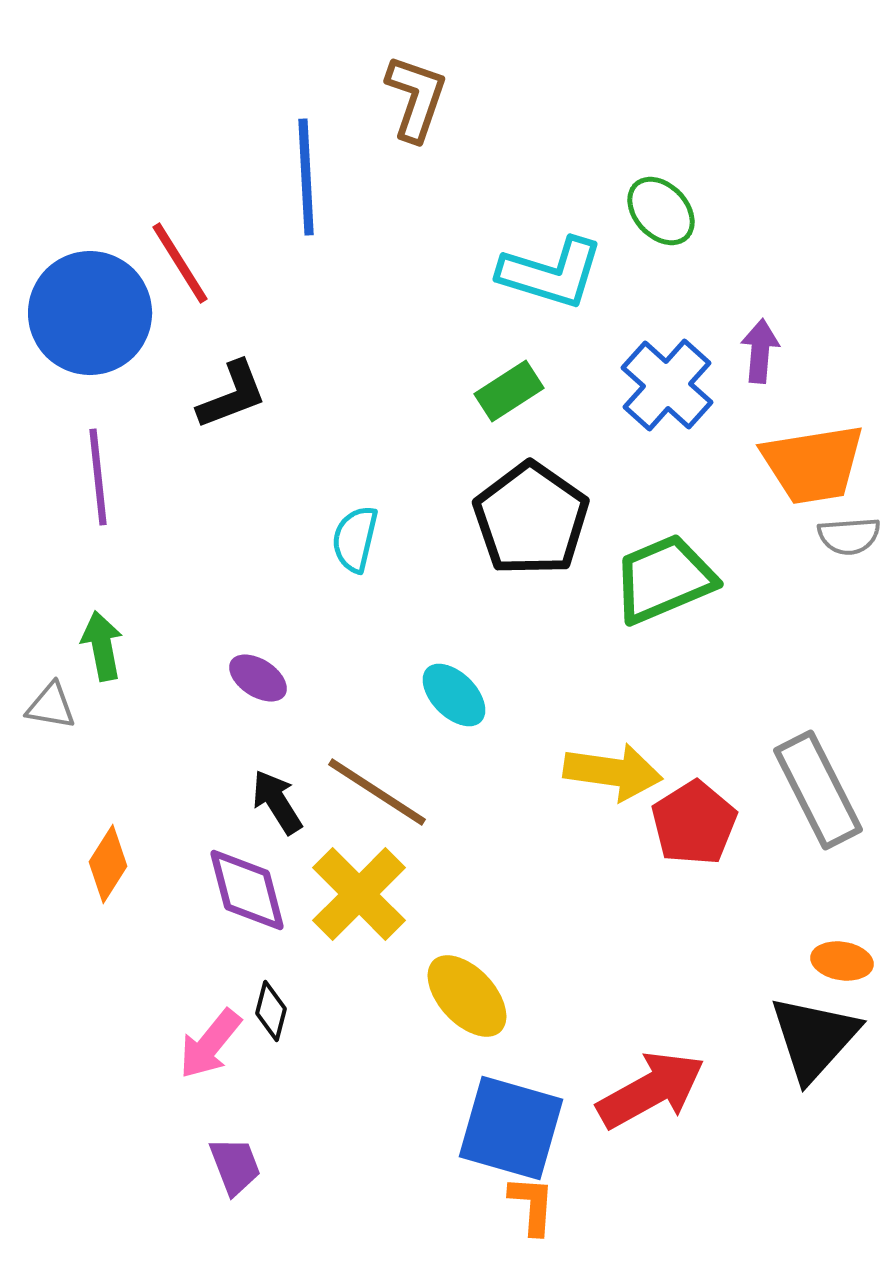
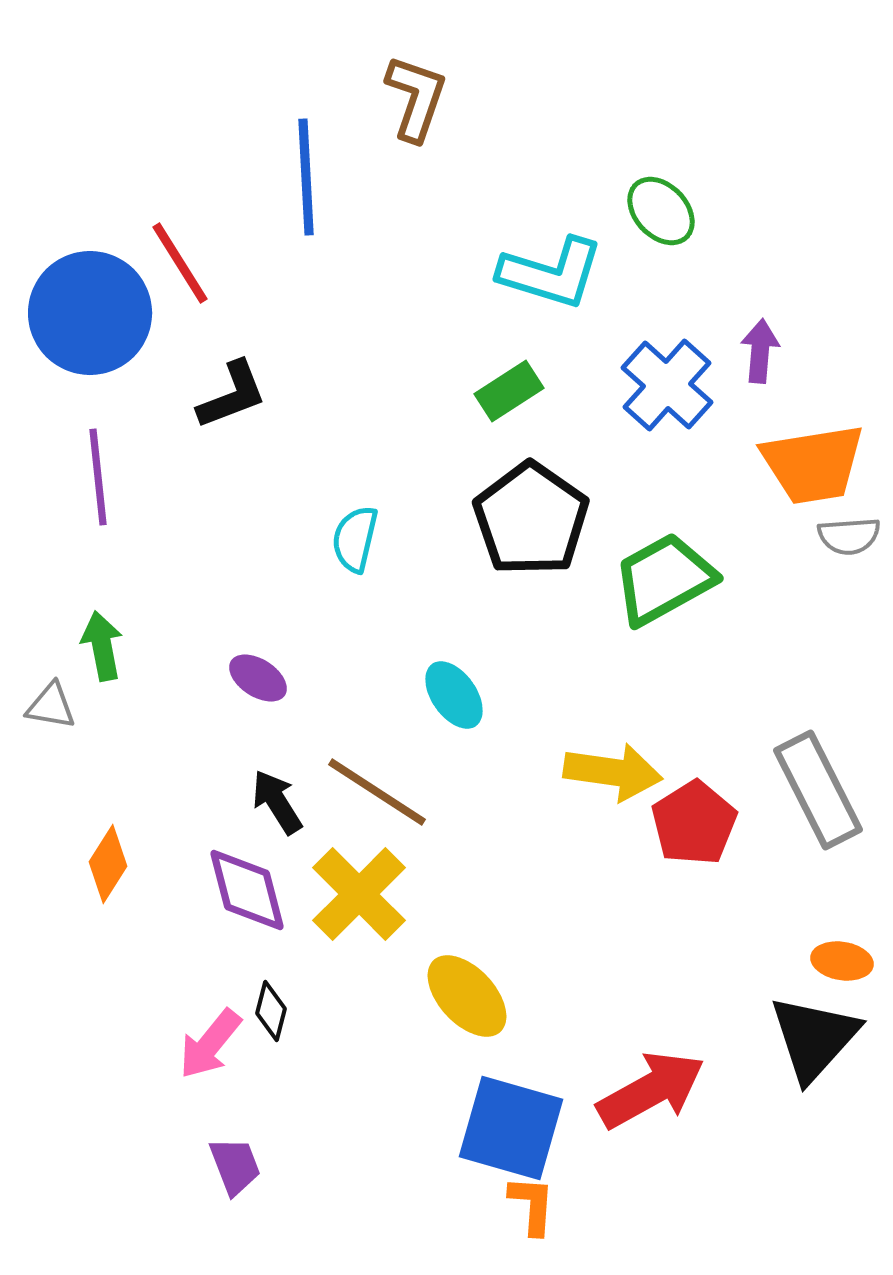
green trapezoid: rotated 6 degrees counterclockwise
cyan ellipse: rotated 10 degrees clockwise
